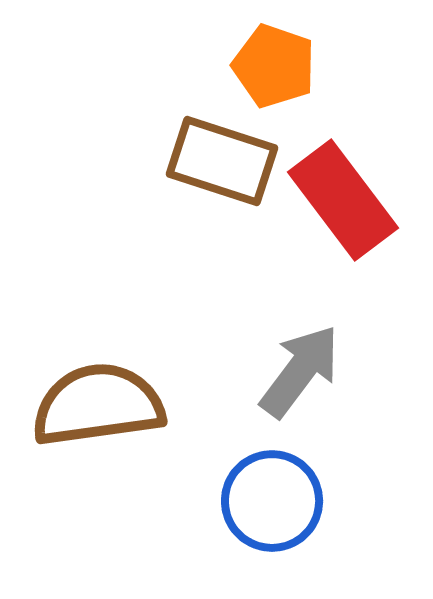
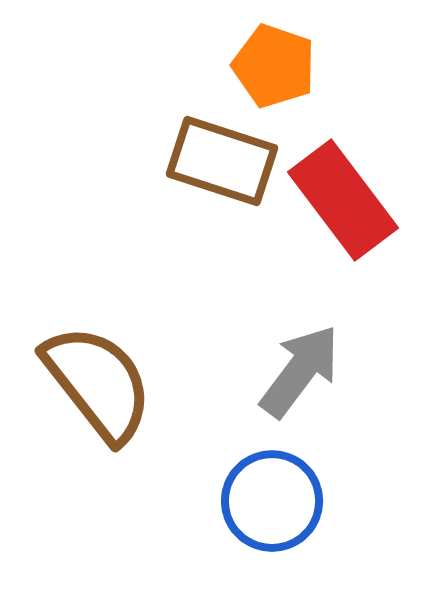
brown semicircle: moved 22 px up; rotated 60 degrees clockwise
